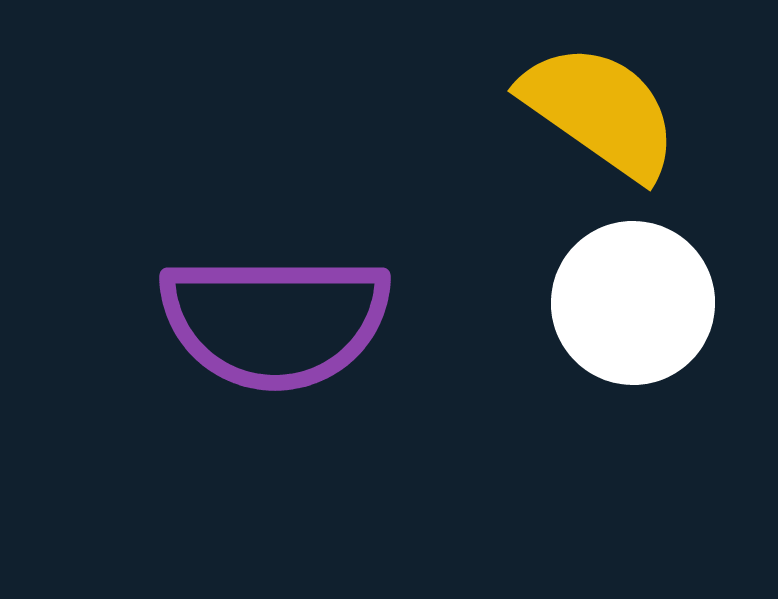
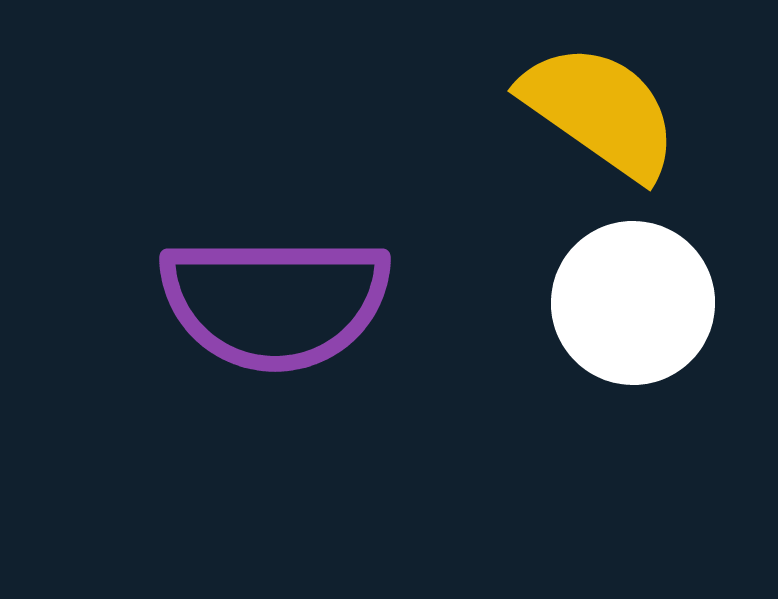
purple semicircle: moved 19 px up
